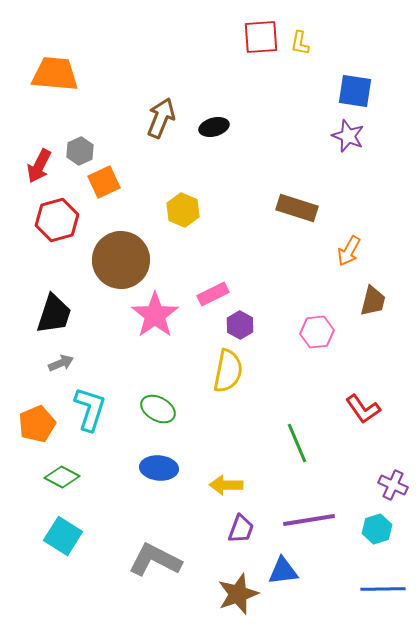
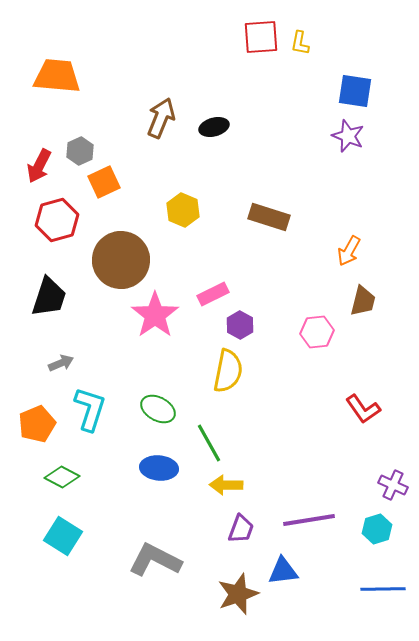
orange trapezoid: moved 2 px right, 2 px down
brown rectangle: moved 28 px left, 9 px down
brown trapezoid: moved 10 px left
black trapezoid: moved 5 px left, 17 px up
green line: moved 88 px left; rotated 6 degrees counterclockwise
